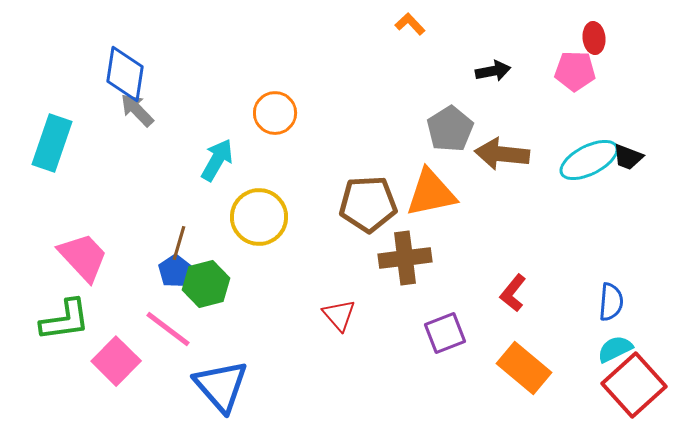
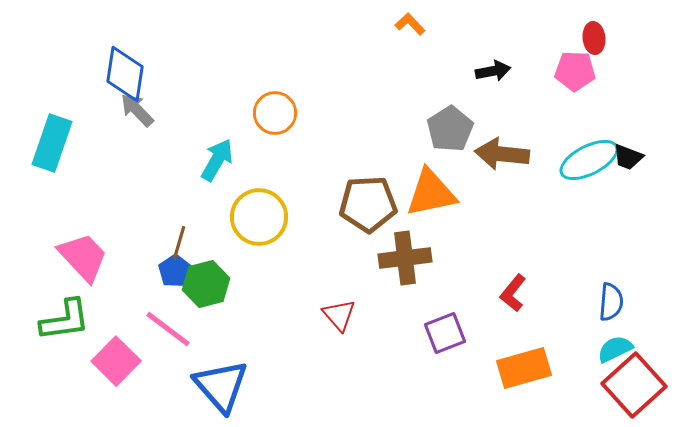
orange rectangle: rotated 56 degrees counterclockwise
